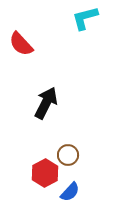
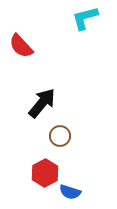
red semicircle: moved 2 px down
black arrow: moved 4 px left; rotated 12 degrees clockwise
brown circle: moved 8 px left, 19 px up
blue semicircle: rotated 65 degrees clockwise
